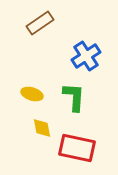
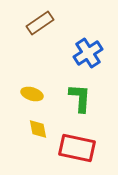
blue cross: moved 2 px right, 3 px up
green L-shape: moved 6 px right, 1 px down
yellow diamond: moved 4 px left, 1 px down
